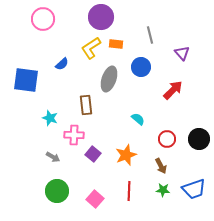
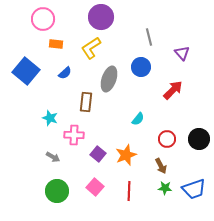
gray line: moved 1 px left, 2 px down
orange rectangle: moved 60 px left
blue semicircle: moved 3 px right, 9 px down
blue square: moved 9 px up; rotated 32 degrees clockwise
brown rectangle: moved 3 px up; rotated 12 degrees clockwise
cyan semicircle: rotated 88 degrees clockwise
purple square: moved 5 px right
green star: moved 2 px right, 2 px up
pink square: moved 12 px up
